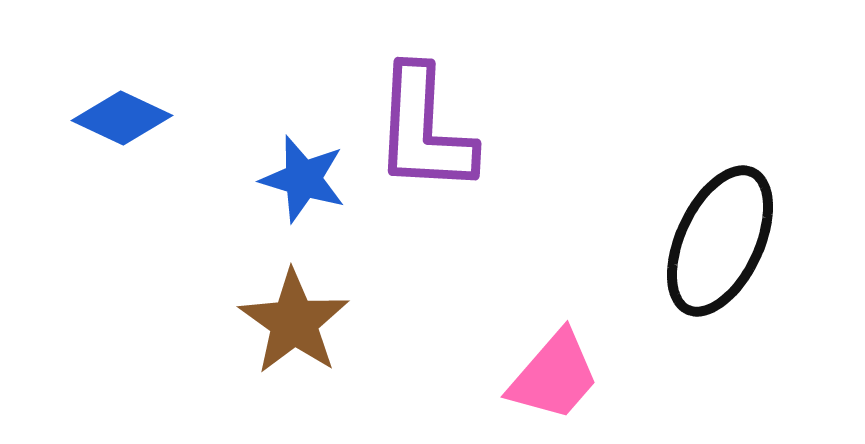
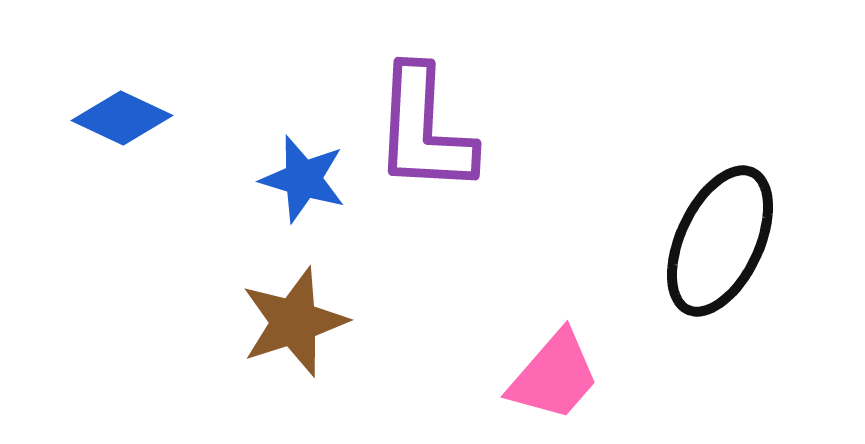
brown star: rotated 19 degrees clockwise
